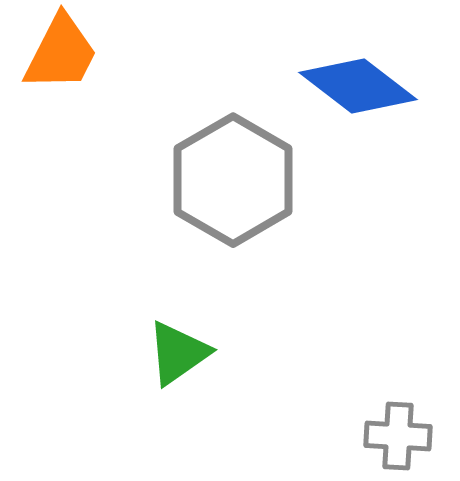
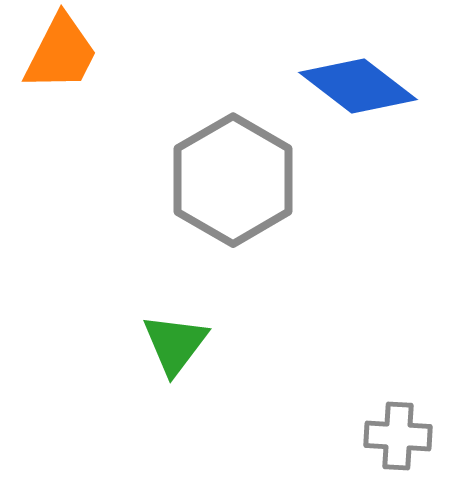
green triangle: moved 3 px left, 9 px up; rotated 18 degrees counterclockwise
